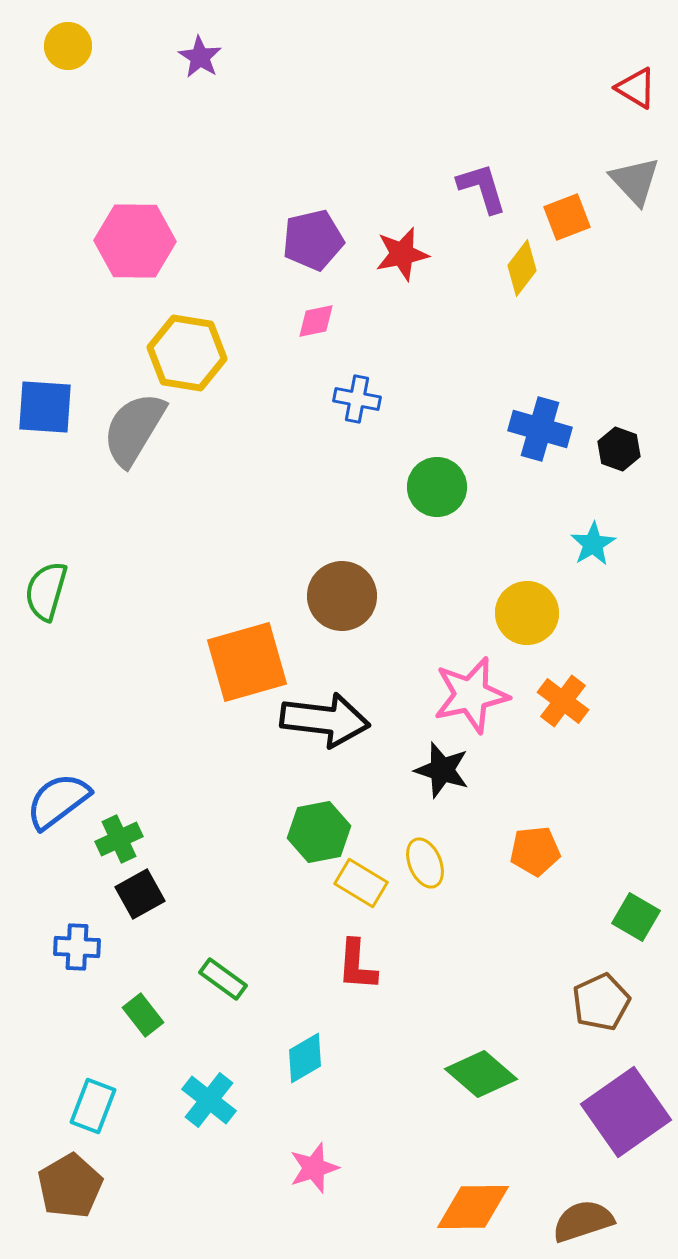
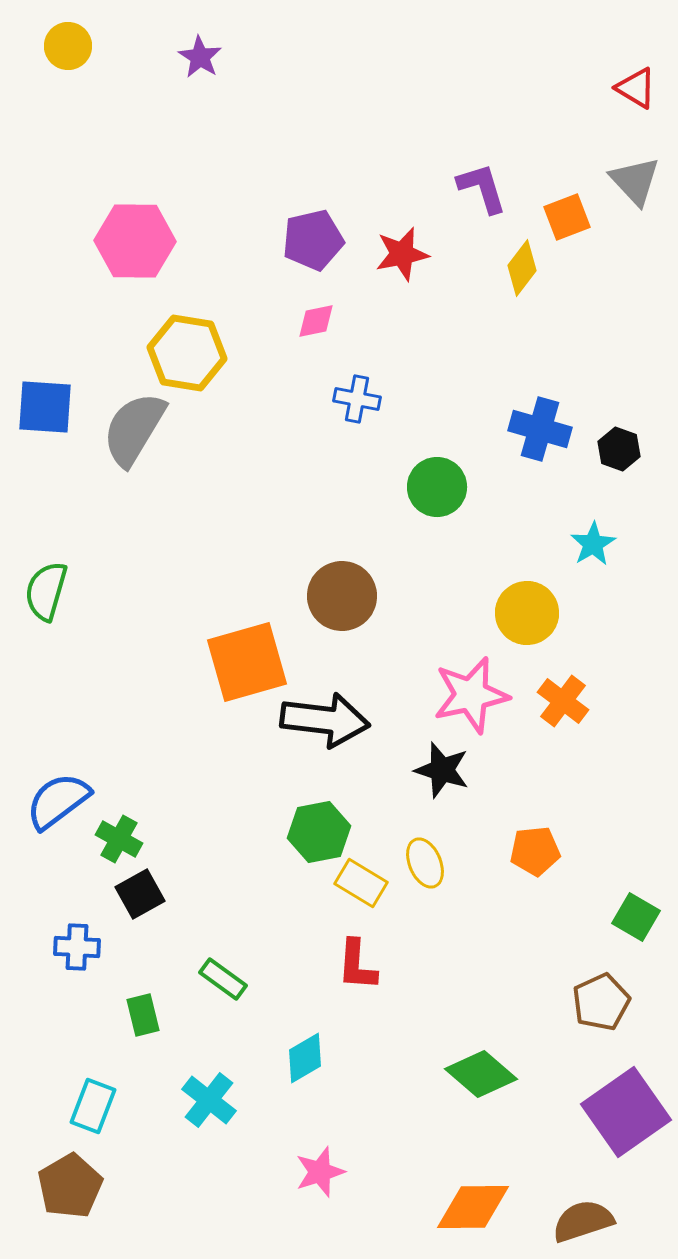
green cross at (119, 839): rotated 36 degrees counterclockwise
green rectangle at (143, 1015): rotated 24 degrees clockwise
pink star at (314, 1168): moved 6 px right, 4 px down
